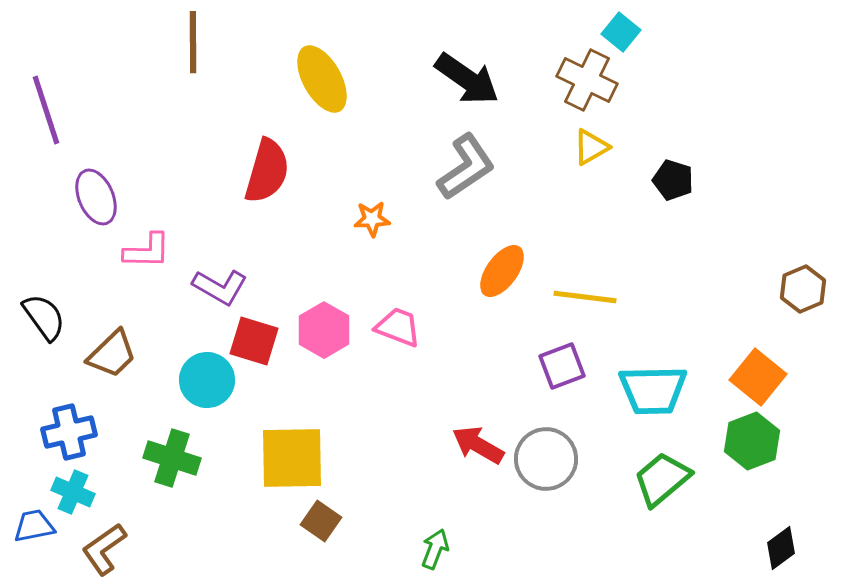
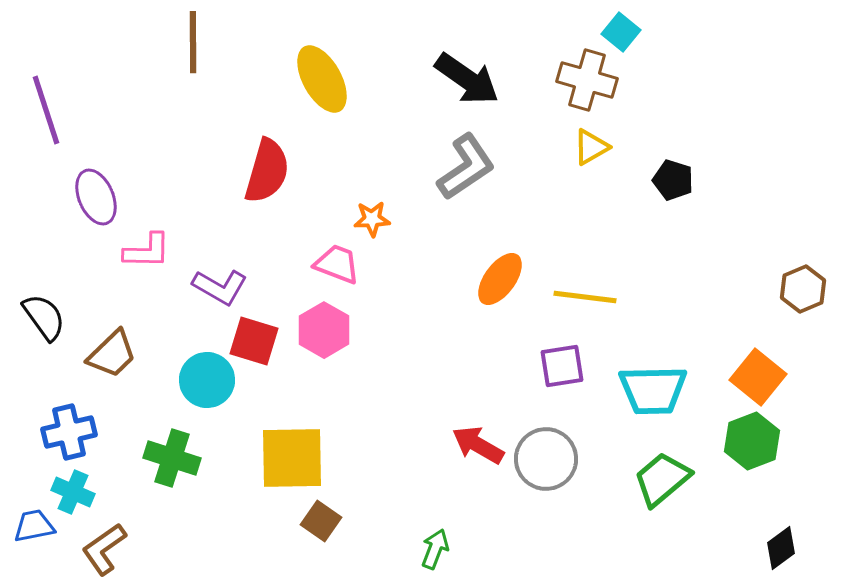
brown cross: rotated 10 degrees counterclockwise
orange ellipse: moved 2 px left, 8 px down
pink trapezoid: moved 61 px left, 63 px up
purple square: rotated 12 degrees clockwise
